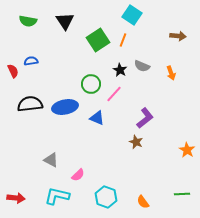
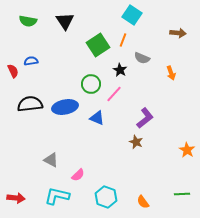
brown arrow: moved 3 px up
green square: moved 5 px down
gray semicircle: moved 8 px up
